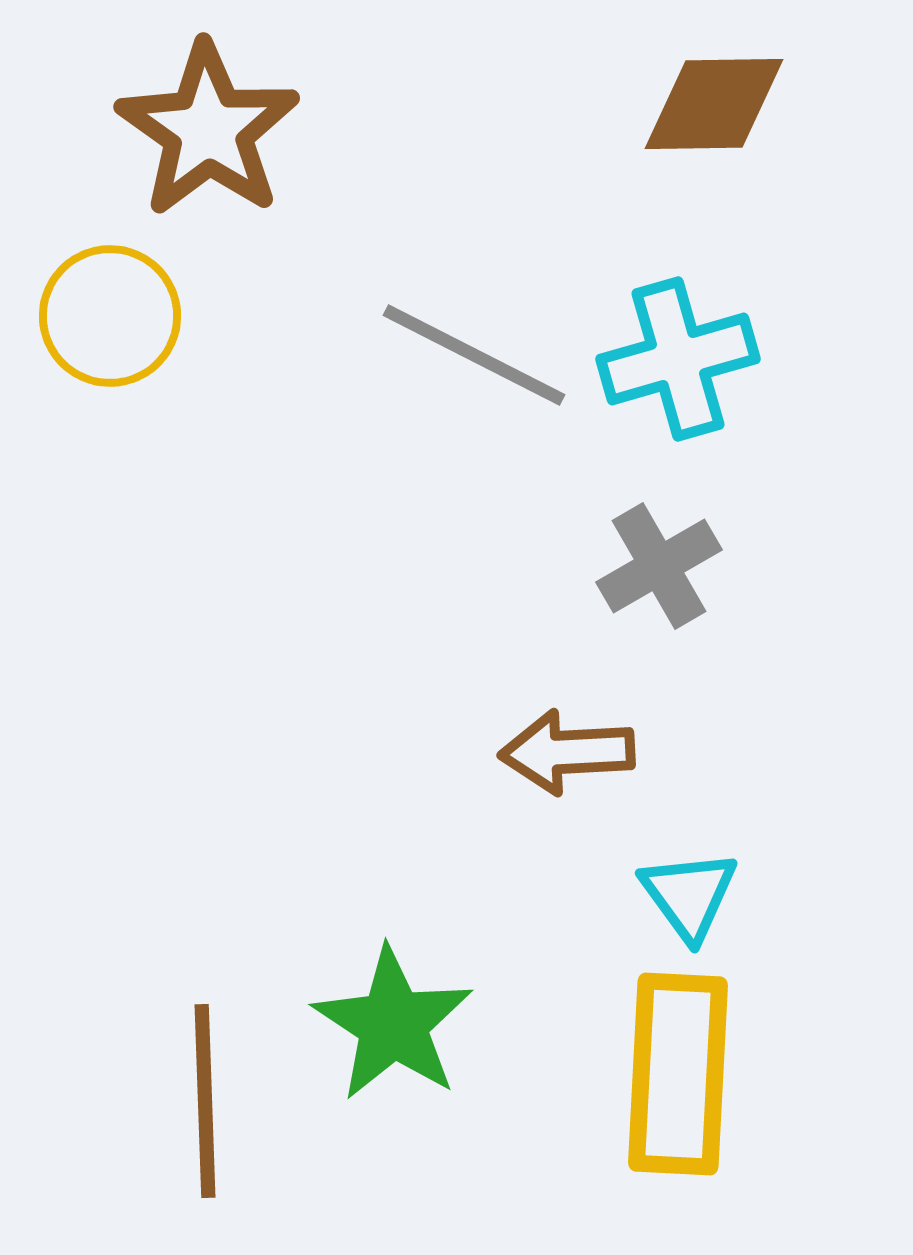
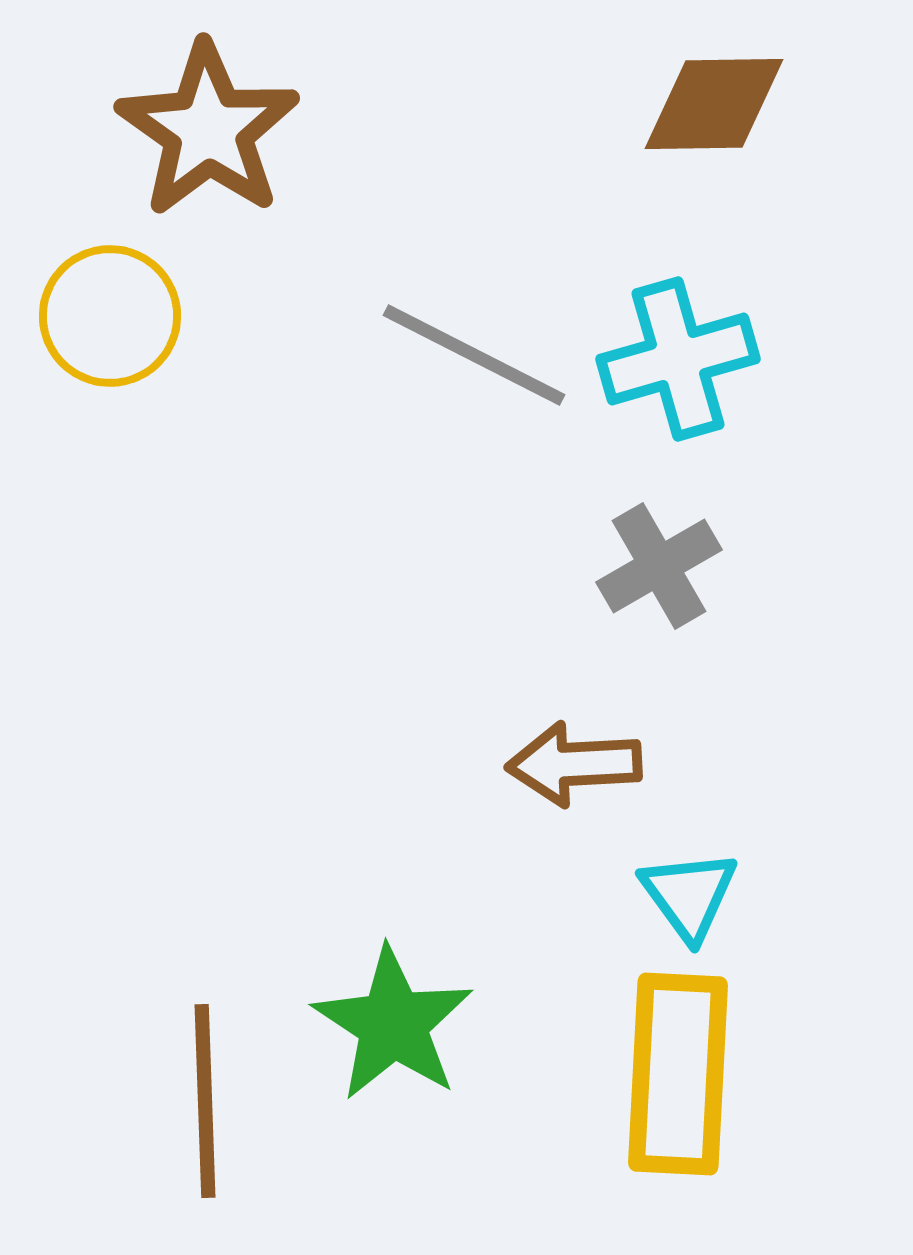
brown arrow: moved 7 px right, 12 px down
